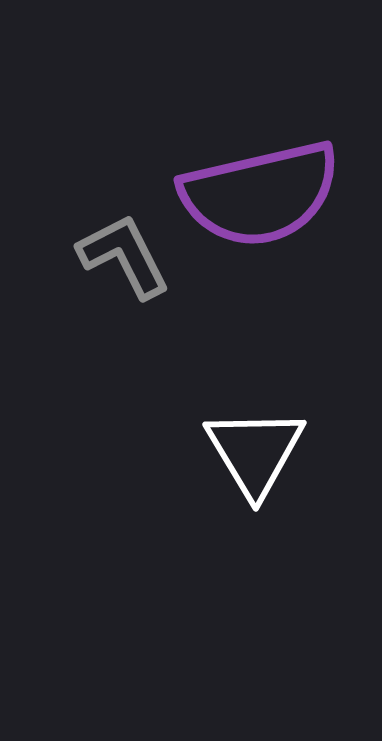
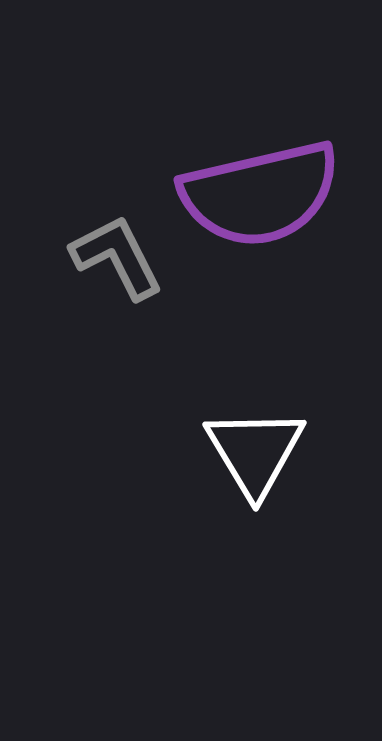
gray L-shape: moved 7 px left, 1 px down
